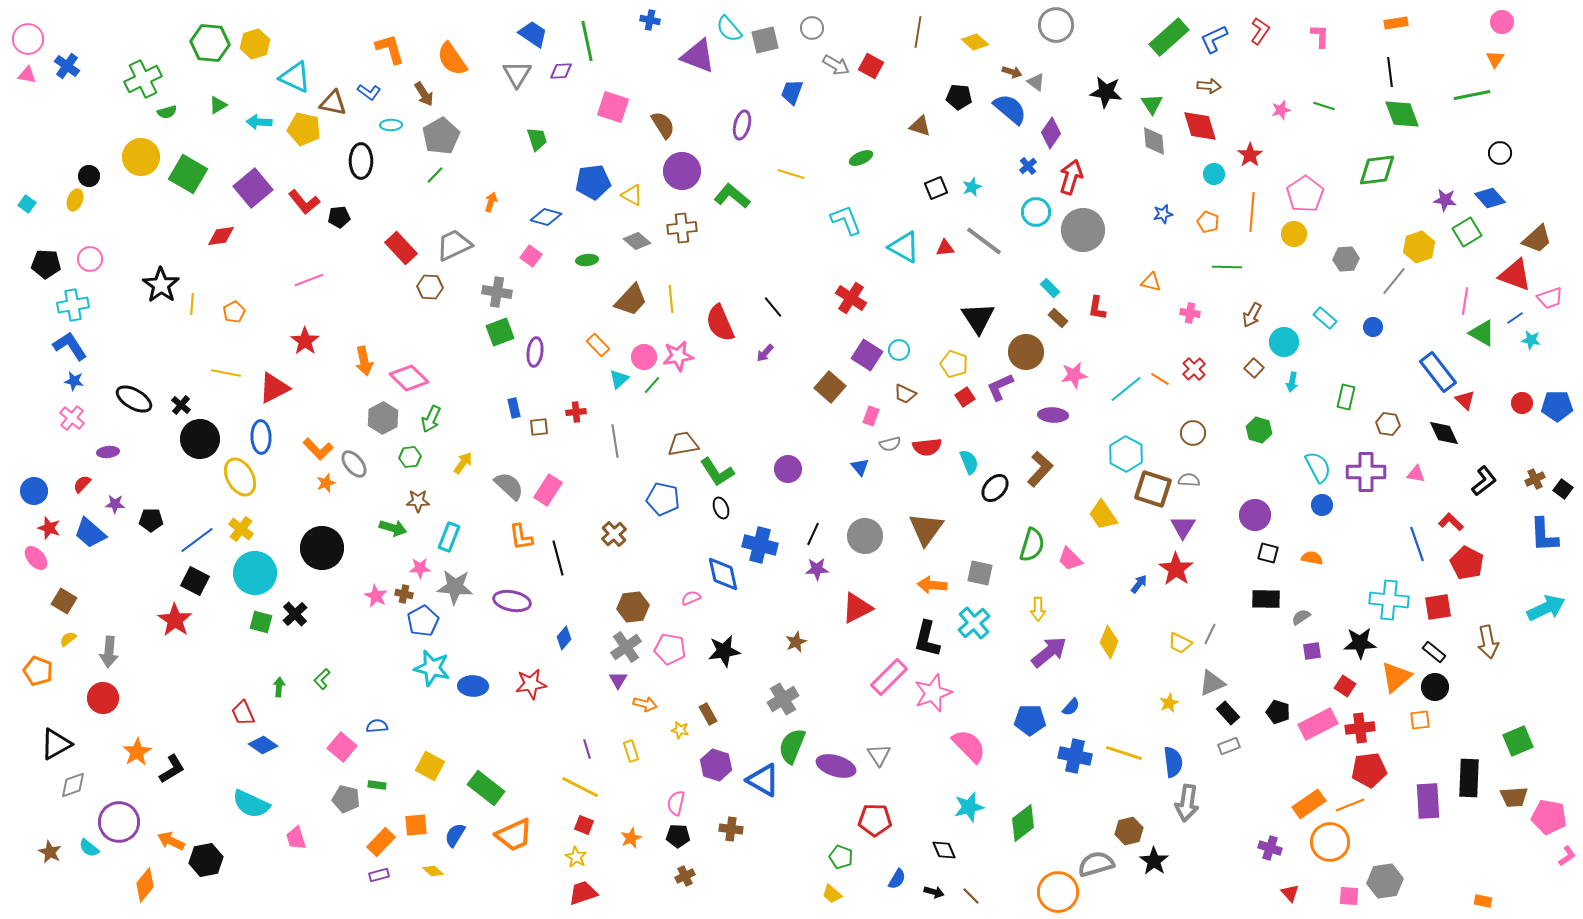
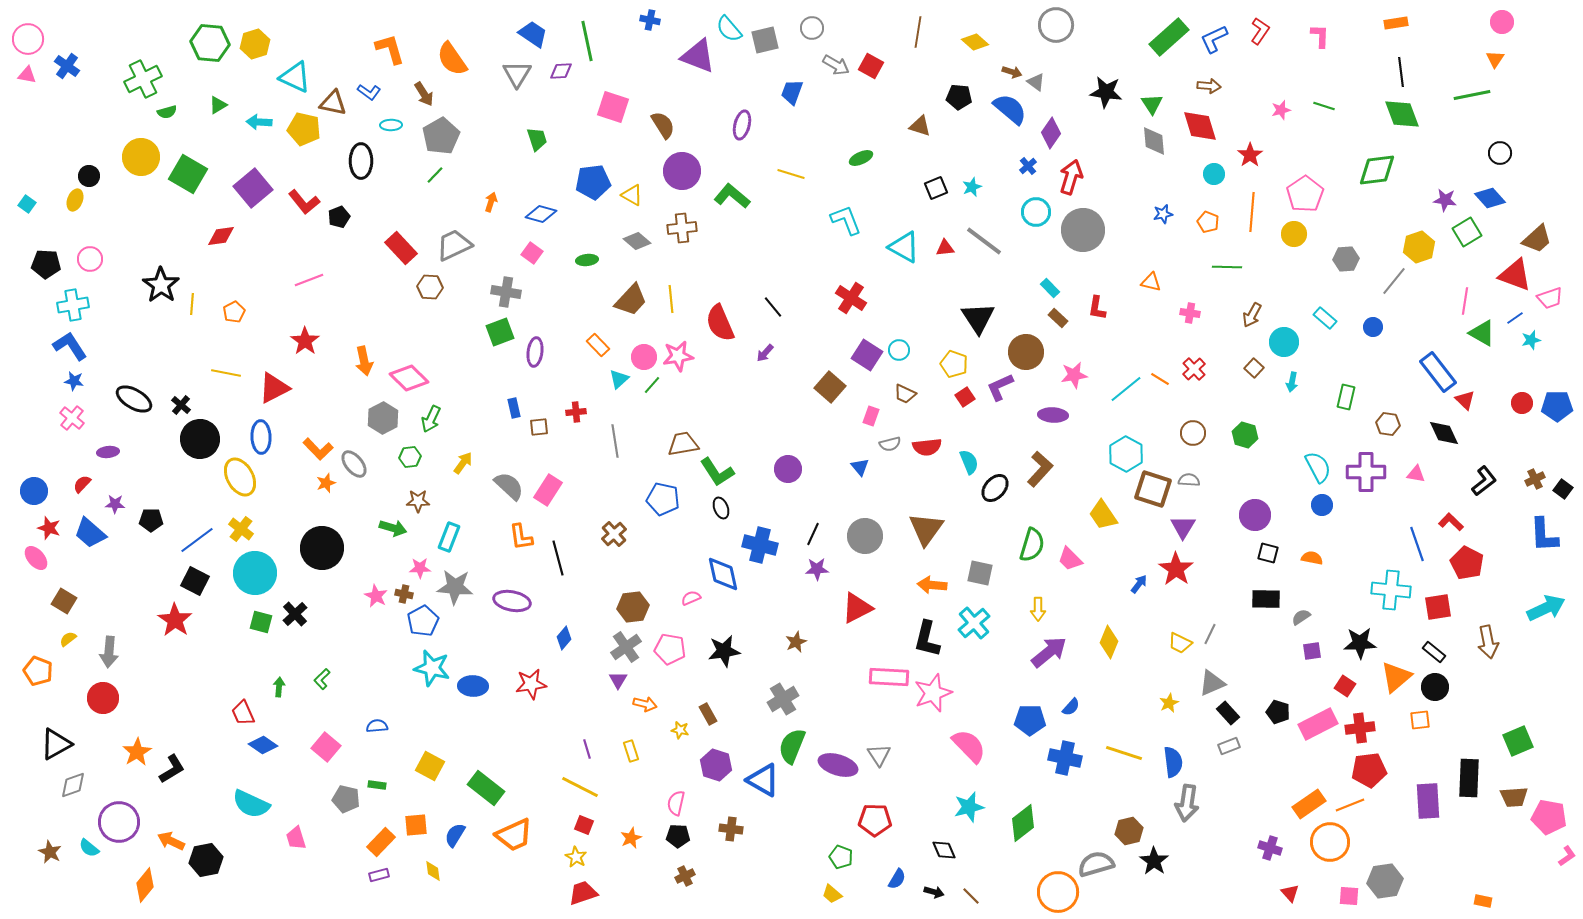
black line at (1390, 72): moved 11 px right
black pentagon at (339, 217): rotated 15 degrees counterclockwise
blue diamond at (546, 217): moved 5 px left, 3 px up
pink square at (531, 256): moved 1 px right, 3 px up
gray cross at (497, 292): moved 9 px right
cyan star at (1531, 340): rotated 24 degrees counterclockwise
green hexagon at (1259, 430): moved 14 px left, 5 px down
cyan cross at (1389, 600): moved 2 px right, 10 px up
pink rectangle at (889, 677): rotated 48 degrees clockwise
pink square at (342, 747): moved 16 px left
blue cross at (1075, 756): moved 10 px left, 2 px down
purple ellipse at (836, 766): moved 2 px right, 1 px up
yellow diamond at (433, 871): rotated 40 degrees clockwise
